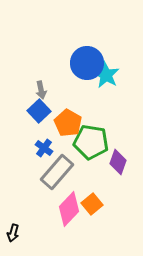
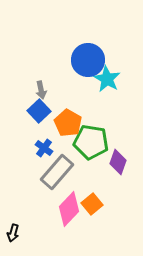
blue circle: moved 1 px right, 3 px up
cyan star: moved 1 px right, 4 px down
